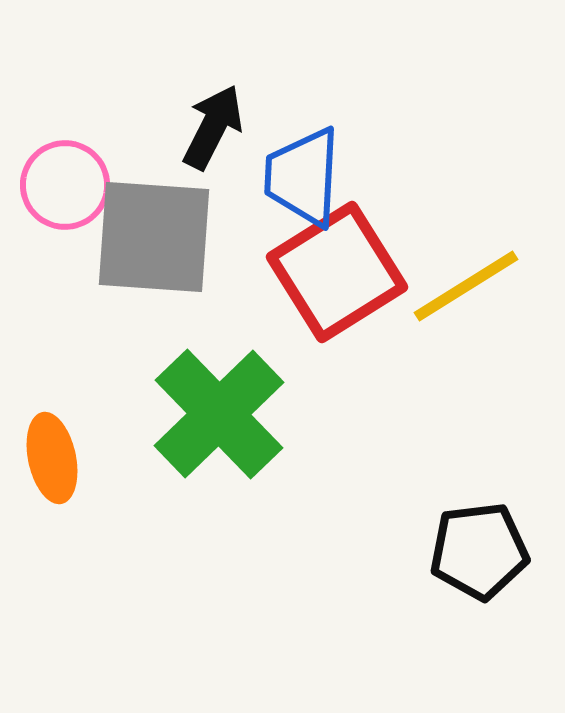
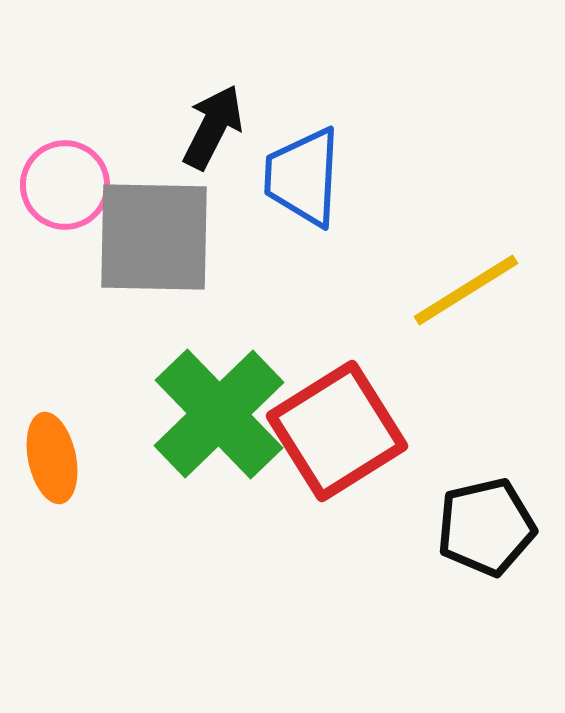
gray square: rotated 3 degrees counterclockwise
red square: moved 159 px down
yellow line: moved 4 px down
black pentagon: moved 7 px right, 24 px up; rotated 6 degrees counterclockwise
